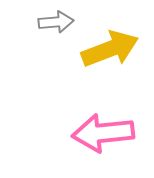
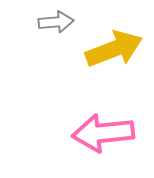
yellow arrow: moved 4 px right
